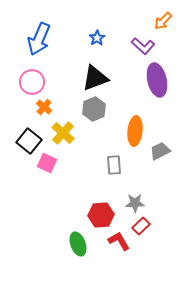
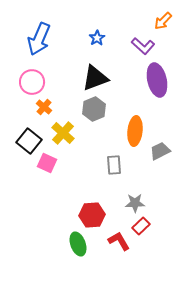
red hexagon: moved 9 px left
